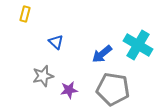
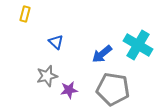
gray star: moved 4 px right
